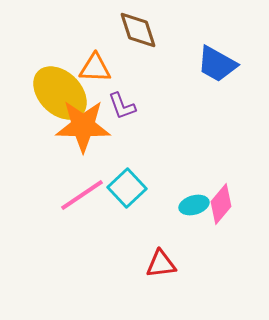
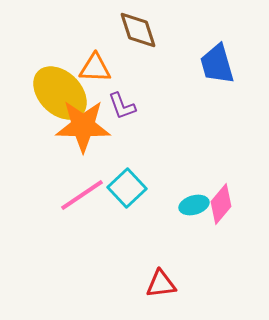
blue trapezoid: rotated 45 degrees clockwise
red triangle: moved 20 px down
